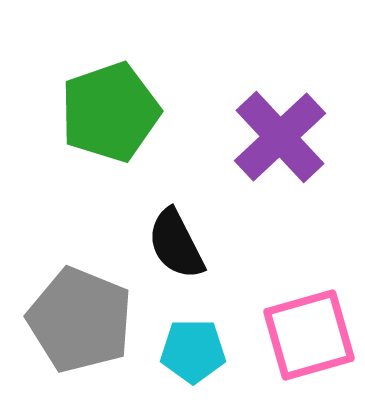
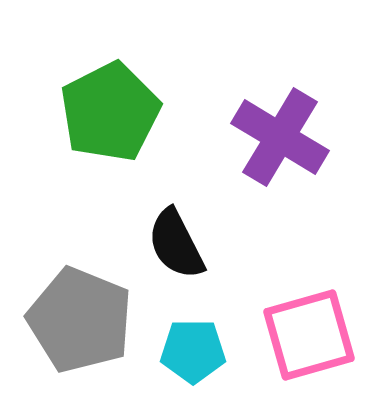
green pentagon: rotated 8 degrees counterclockwise
purple cross: rotated 16 degrees counterclockwise
